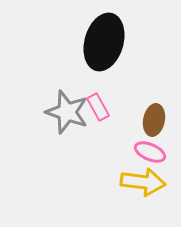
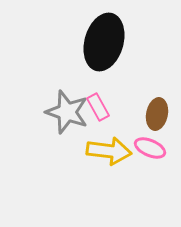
brown ellipse: moved 3 px right, 6 px up
pink ellipse: moved 4 px up
yellow arrow: moved 34 px left, 31 px up
